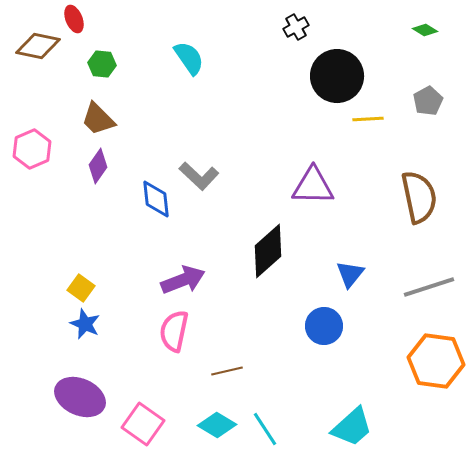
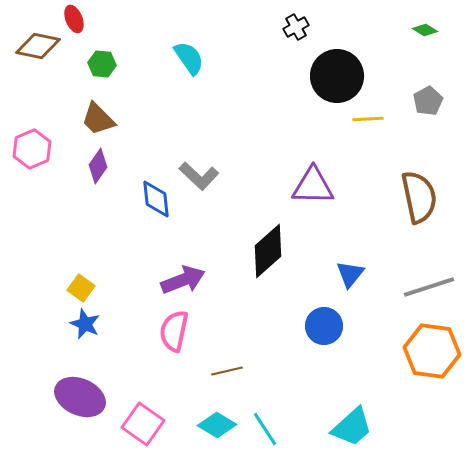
orange hexagon: moved 4 px left, 10 px up
